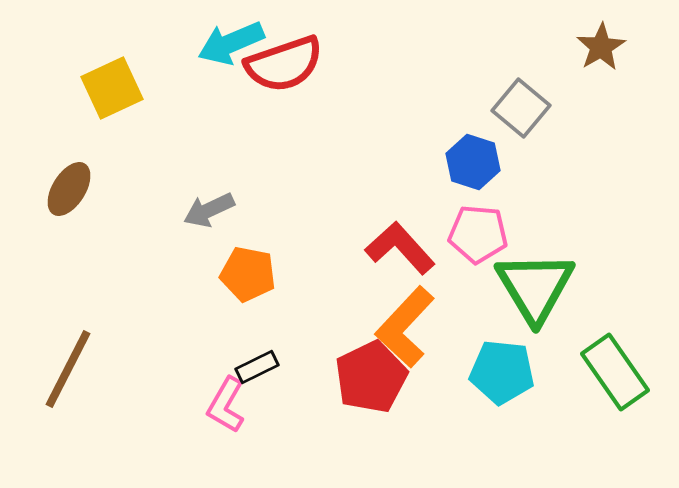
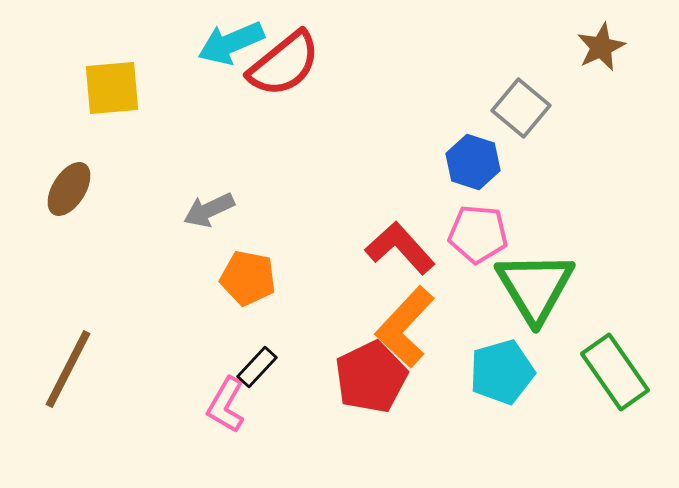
brown star: rotated 6 degrees clockwise
red semicircle: rotated 20 degrees counterclockwise
yellow square: rotated 20 degrees clockwise
orange pentagon: moved 4 px down
black rectangle: rotated 21 degrees counterclockwise
cyan pentagon: rotated 22 degrees counterclockwise
